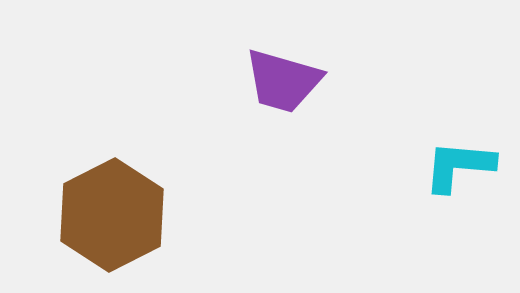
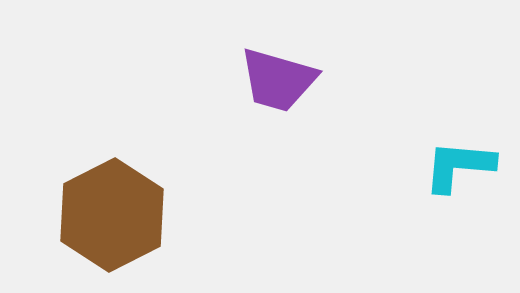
purple trapezoid: moved 5 px left, 1 px up
